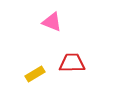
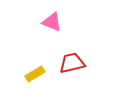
red trapezoid: rotated 12 degrees counterclockwise
